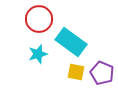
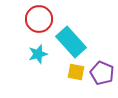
cyan rectangle: rotated 12 degrees clockwise
